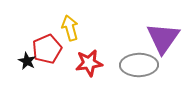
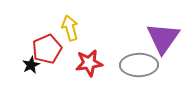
black star: moved 4 px right, 4 px down; rotated 18 degrees clockwise
